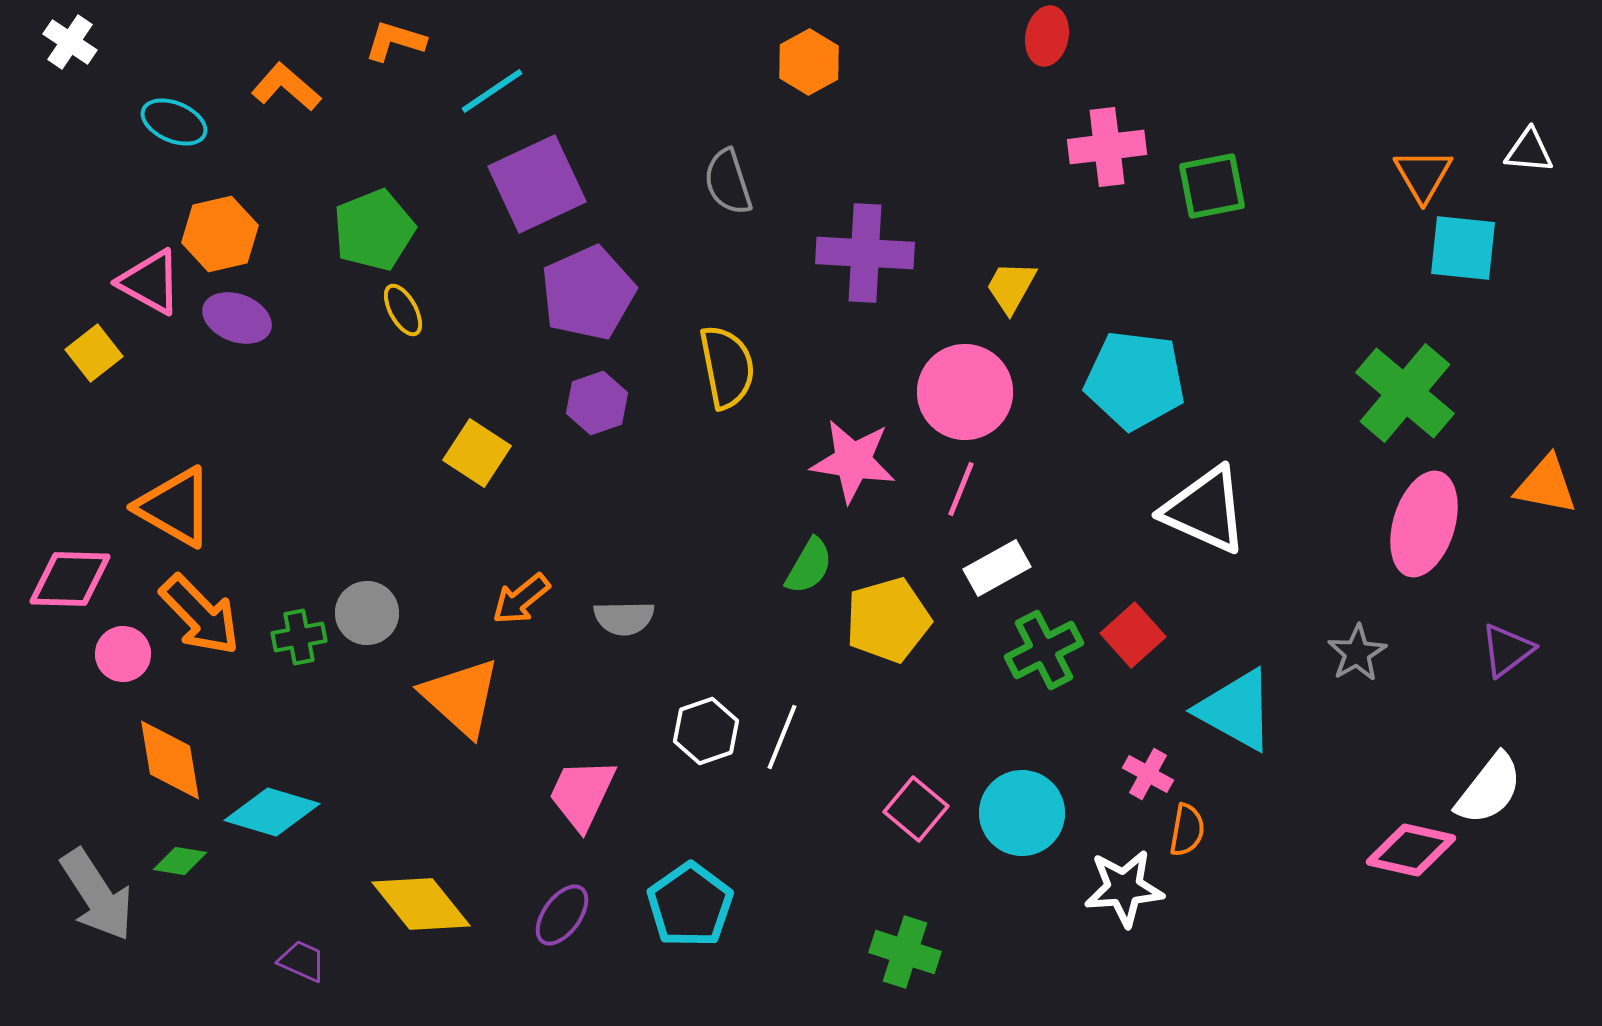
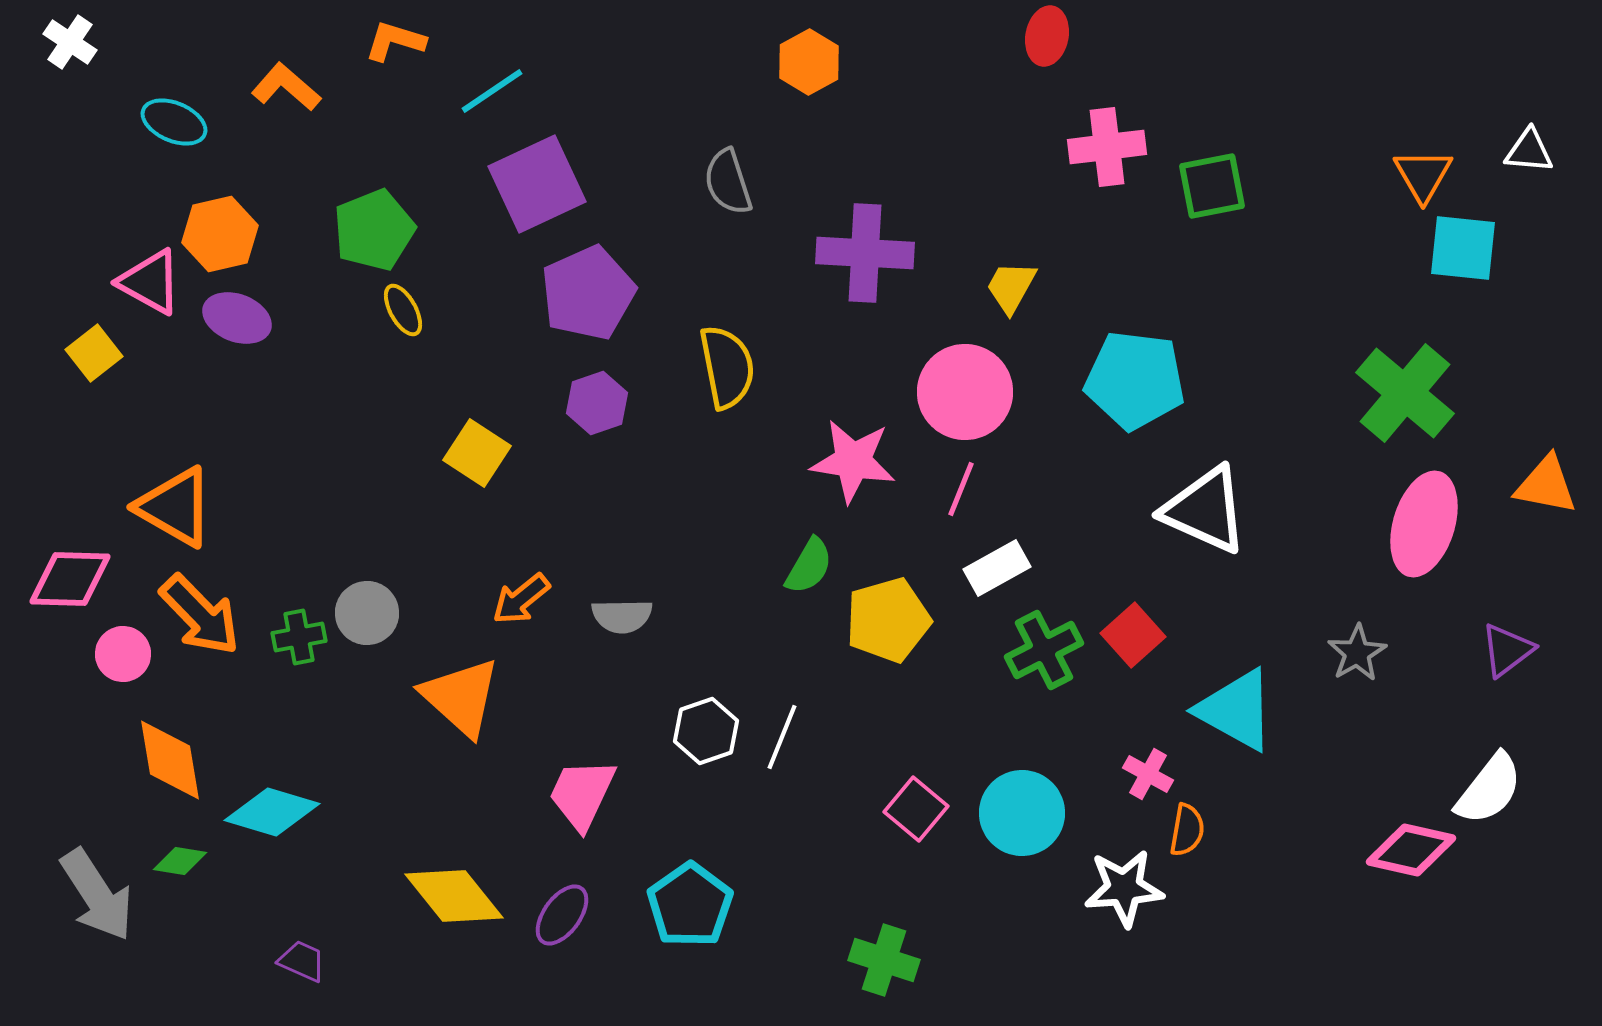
gray semicircle at (624, 618): moved 2 px left, 2 px up
yellow diamond at (421, 904): moved 33 px right, 8 px up
green cross at (905, 952): moved 21 px left, 8 px down
